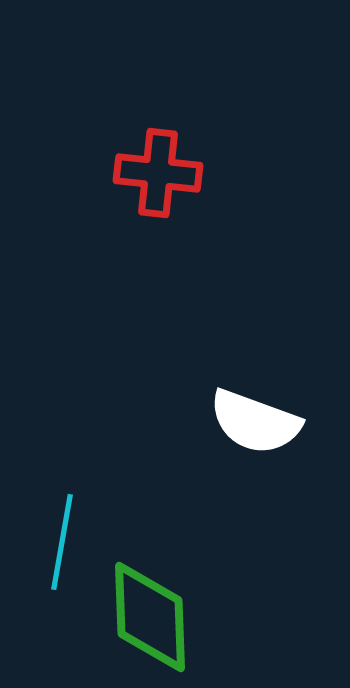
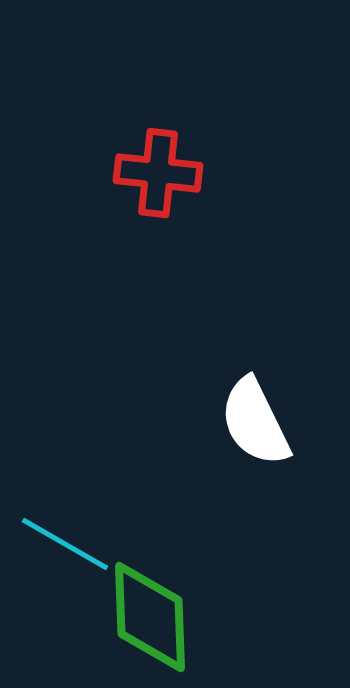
white semicircle: rotated 44 degrees clockwise
cyan line: moved 3 px right, 2 px down; rotated 70 degrees counterclockwise
